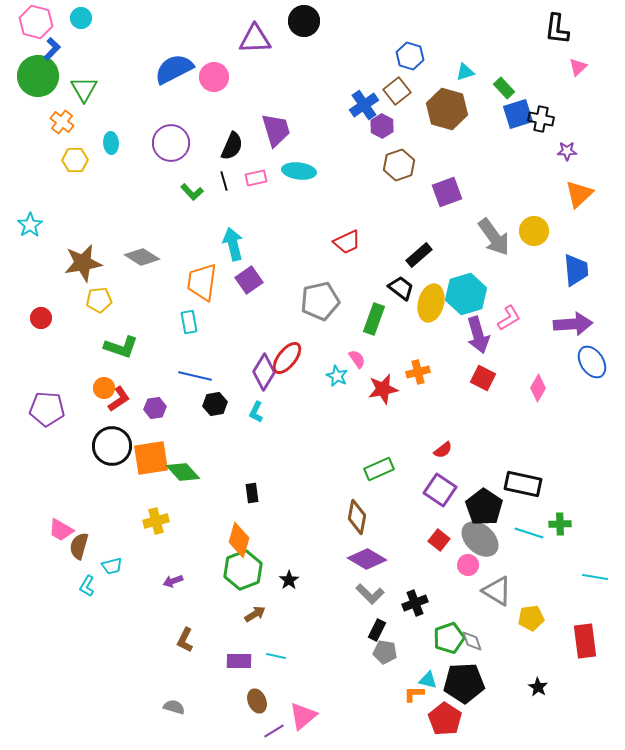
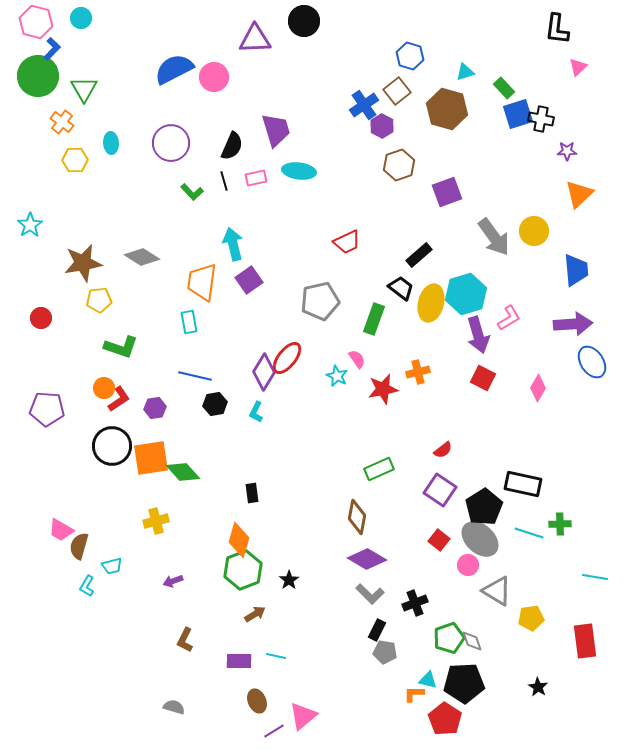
black pentagon at (484, 507): rotated 6 degrees clockwise
